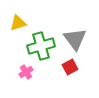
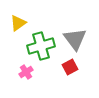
yellow triangle: rotated 18 degrees counterclockwise
